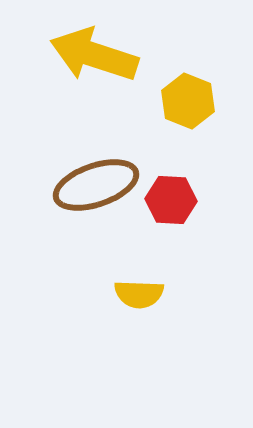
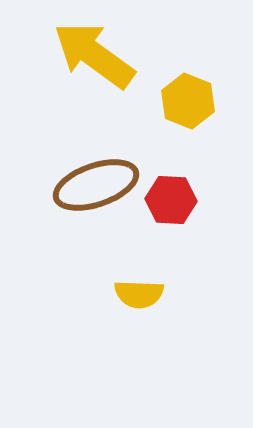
yellow arrow: rotated 18 degrees clockwise
